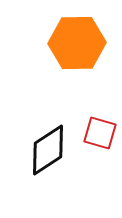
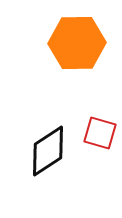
black diamond: moved 1 px down
